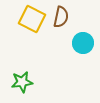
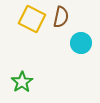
cyan circle: moved 2 px left
green star: rotated 25 degrees counterclockwise
